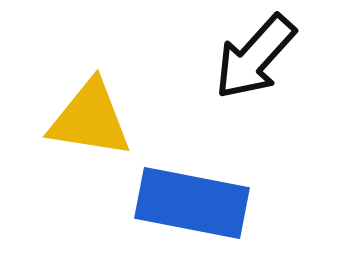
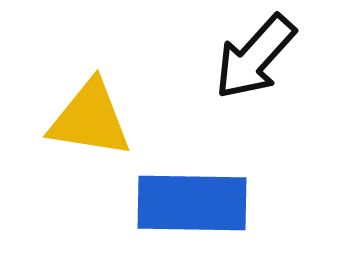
blue rectangle: rotated 10 degrees counterclockwise
